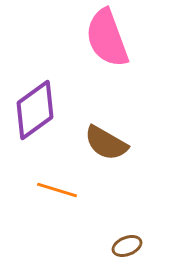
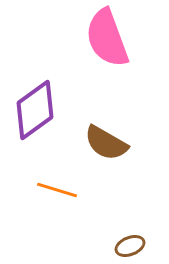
brown ellipse: moved 3 px right
